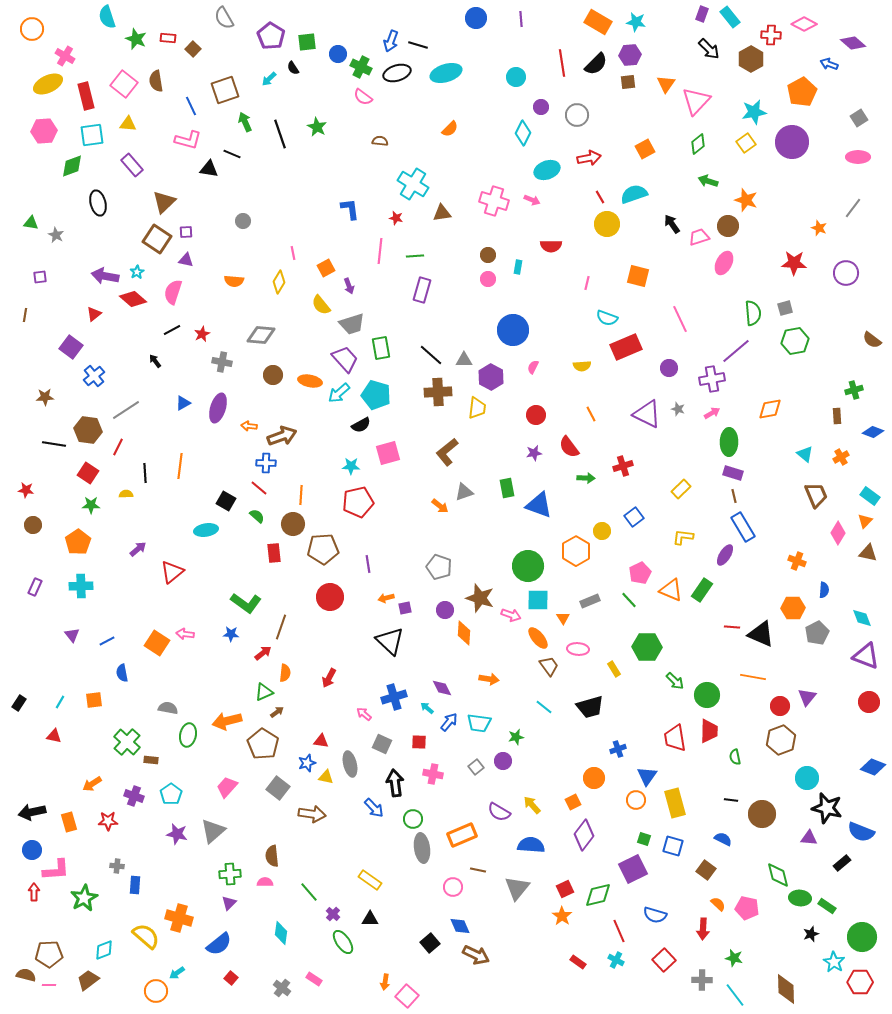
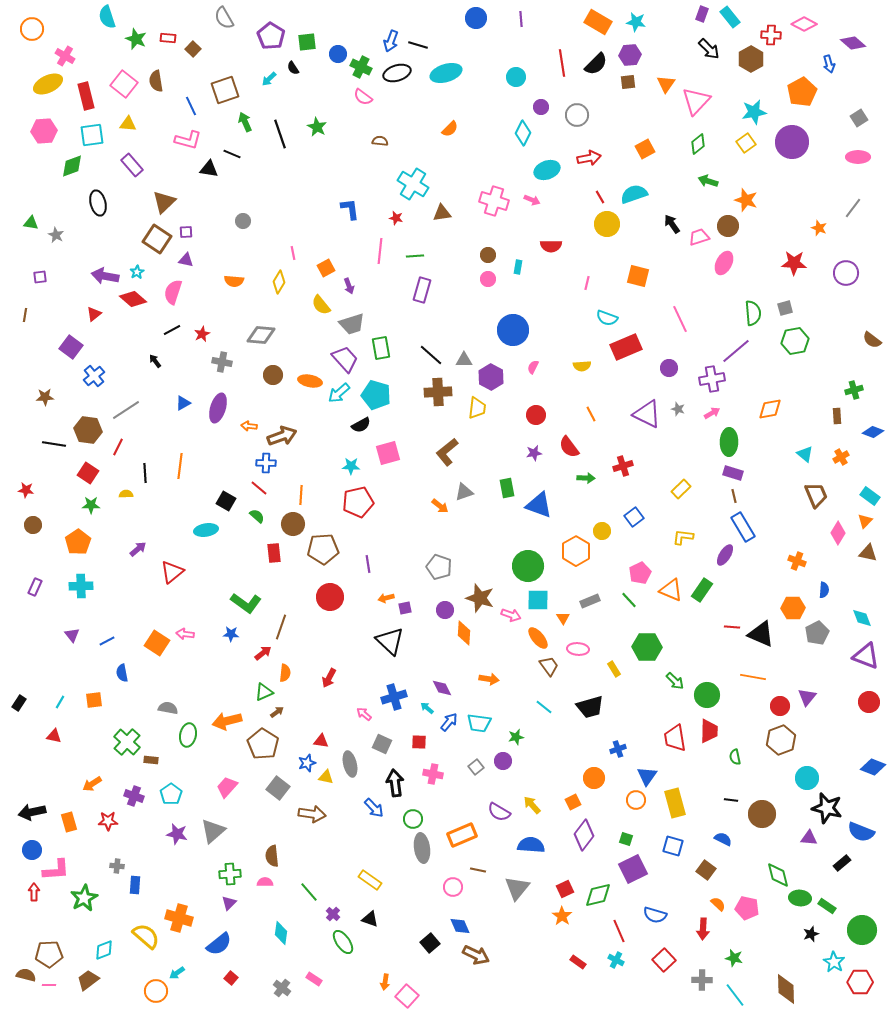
blue arrow at (829, 64): rotated 126 degrees counterclockwise
green square at (644, 839): moved 18 px left
black triangle at (370, 919): rotated 18 degrees clockwise
green circle at (862, 937): moved 7 px up
